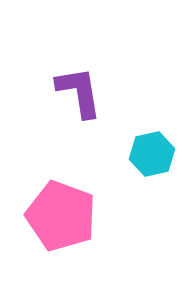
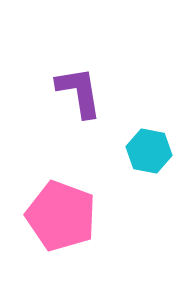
cyan hexagon: moved 3 px left, 3 px up; rotated 24 degrees clockwise
